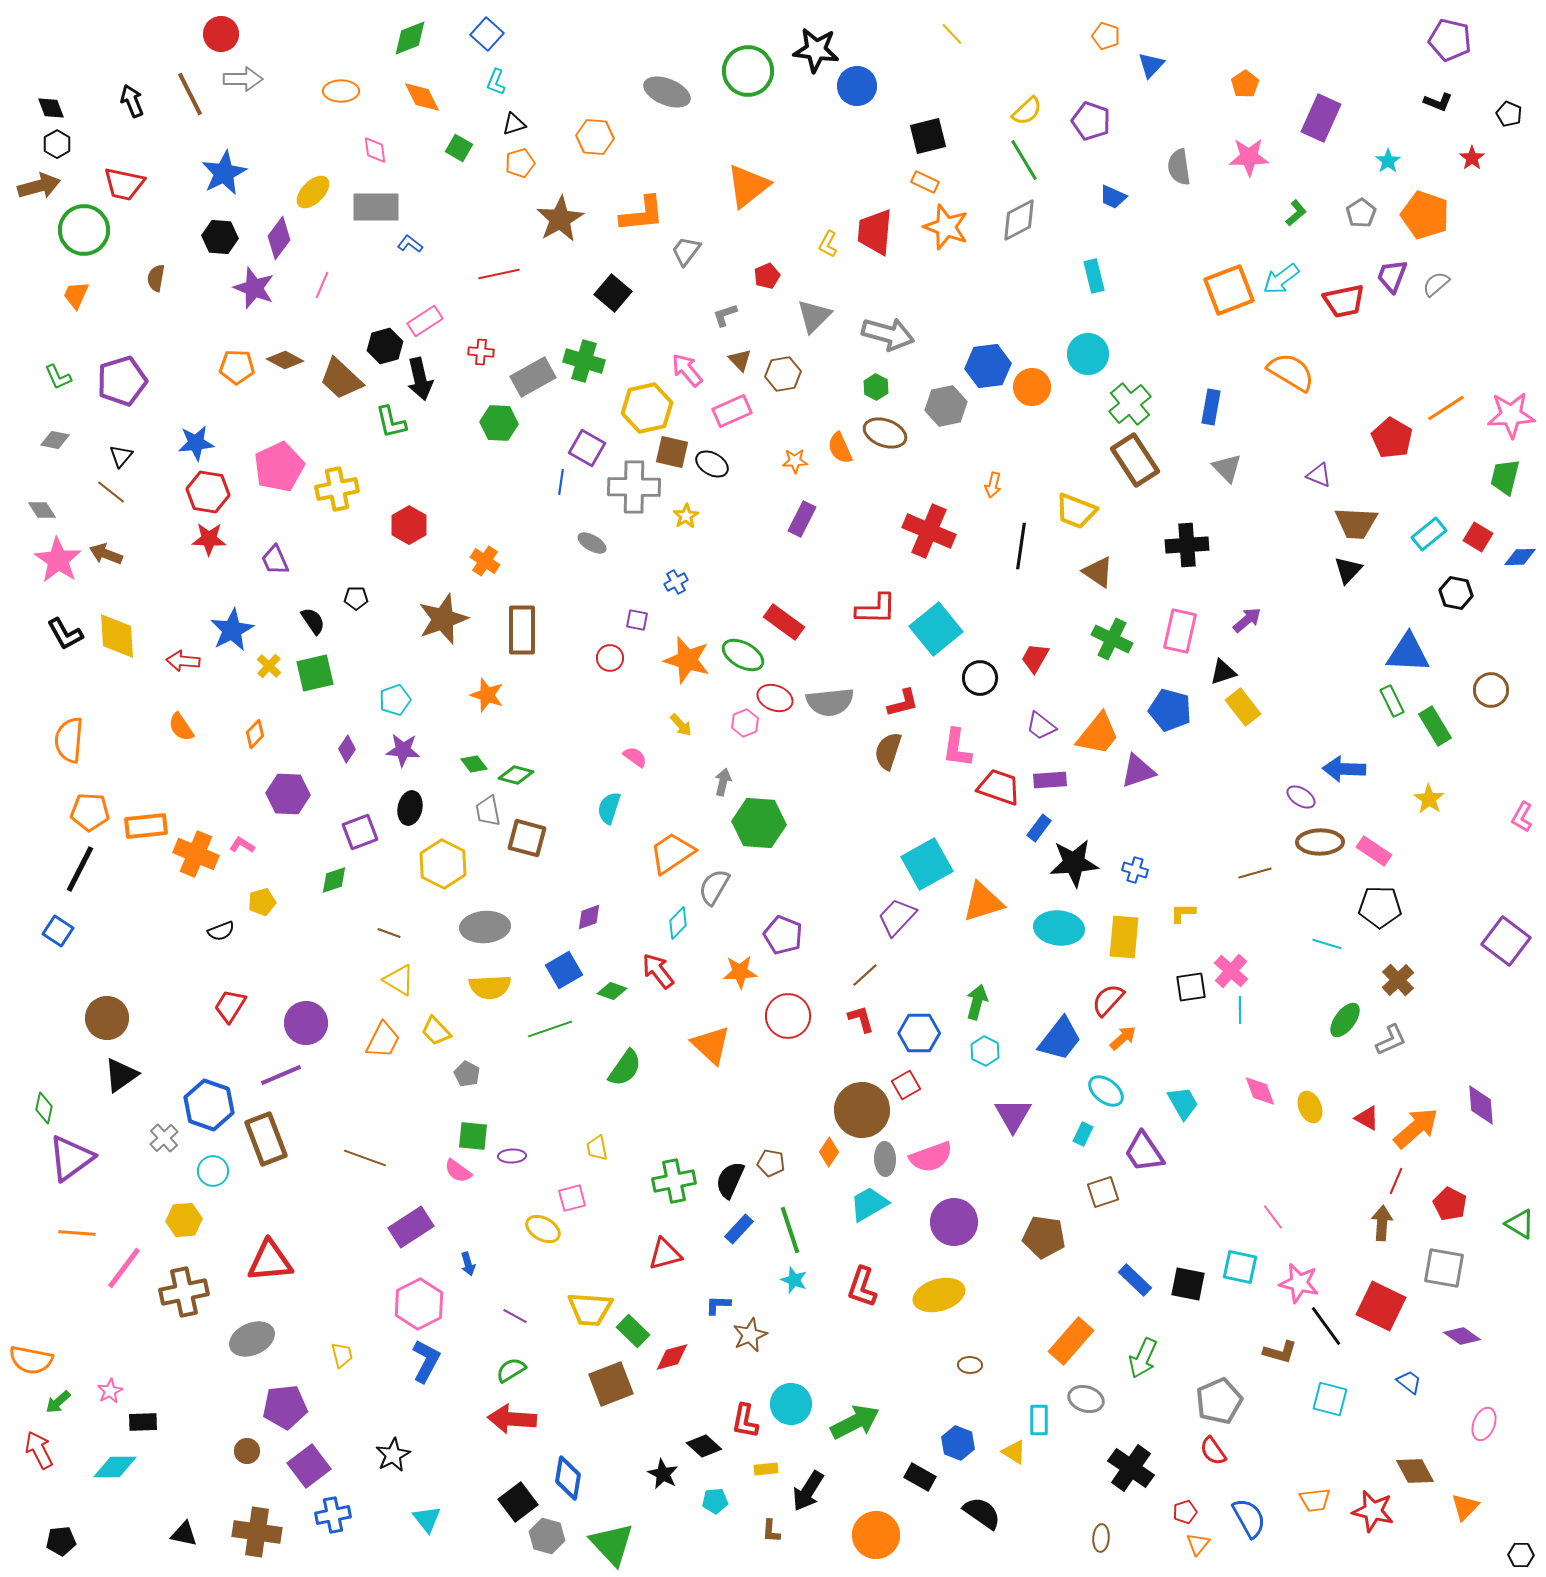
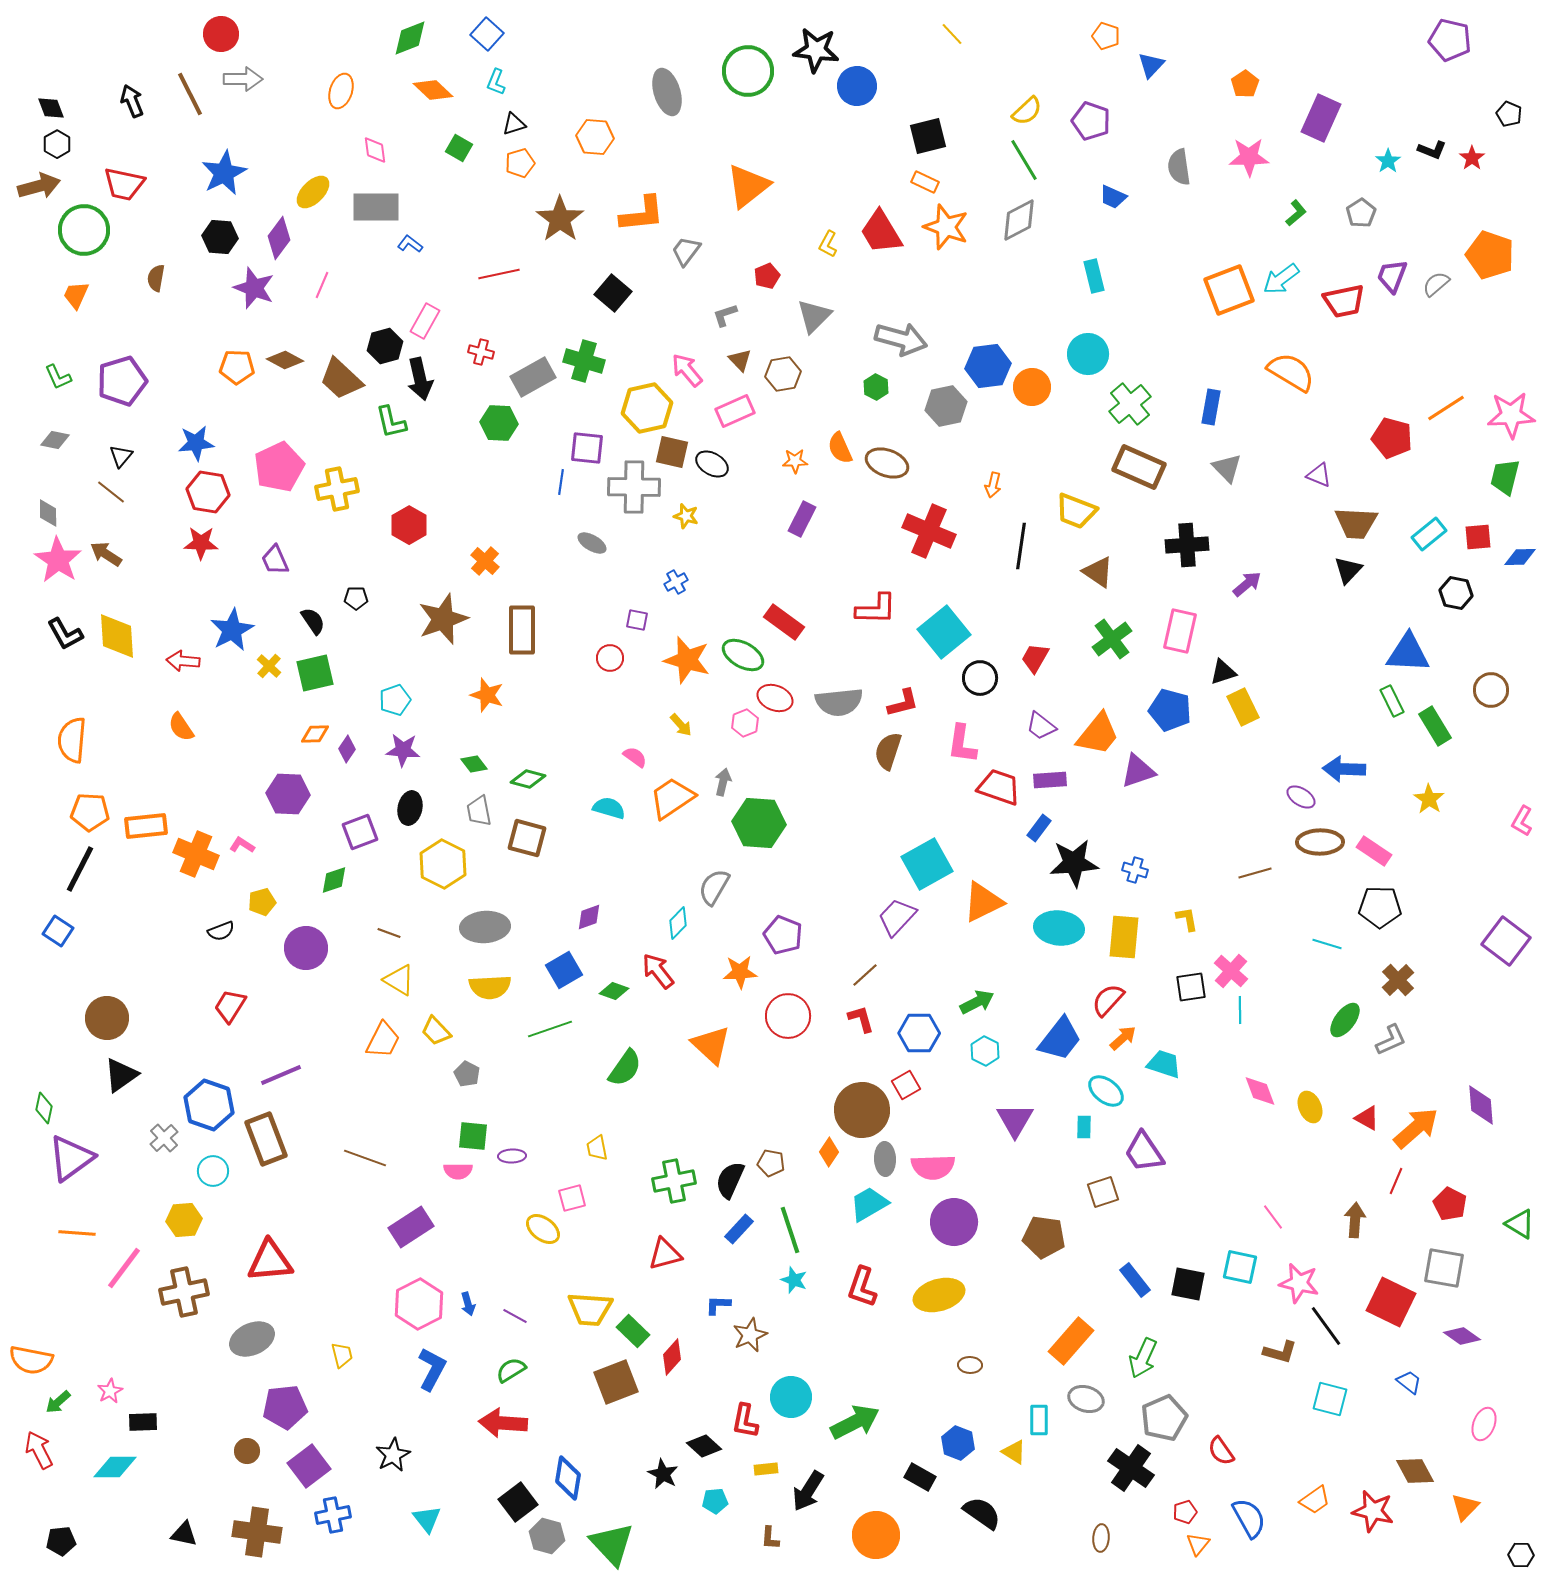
orange ellipse at (341, 91): rotated 72 degrees counterclockwise
gray ellipse at (667, 92): rotated 51 degrees clockwise
orange diamond at (422, 97): moved 11 px right, 7 px up; rotated 21 degrees counterclockwise
black L-shape at (1438, 102): moved 6 px left, 48 px down
orange pentagon at (1425, 215): moved 65 px right, 40 px down
brown star at (560, 219): rotated 6 degrees counterclockwise
red trapezoid at (875, 232): moved 6 px right; rotated 36 degrees counterclockwise
pink rectangle at (425, 321): rotated 28 degrees counterclockwise
gray arrow at (888, 334): moved 13 px right, 5 px down
red cross at (481, 352): rotated 10 degrees clockwise
pink rectangle at (732, 411): moved 3 px right
brown ellipse at (885, 433): moved 2 px right, 30 px down
red pentagon at (1392, 438): rotated 15 degrees counterclockwise
purple square at (587, 448): rotated 24 degrees counterclockwise
brown rectangle at (1135, 460): moved 4 px right, 7 px down; rotated 33 degrees counterclockwise
gray diamond at (42, 510): moved 6 px right, 3 px down; rotated 32 degrees clockwise
yellow star at (686, 516): rotated 25 degrees counterclockwise
red square at (1478, 537): rotated 36 degrees counterclockwise
red star at (209, 539): moved 8 px left, 4 px down
brown arrow at (106, 554): rotated 12 degrees clockwise
orange cross at (485, 561): rotated 8 degrees clockwise
purple arrow at (1247, 620): moved 36 px up
cyan square at (936, 629): moved 8 px right, 3 px down
green cross at (1112, 639): rotated 27 degrees clockwise
gray semicircle at (830, 702): moved 9 px right
yellow rectangle at (1243, 707): rotated 12 degrees clockwise
orange diamond at (255, 734): moved 60 px right; rotated 44 degrees clockwise
orange semicircle at (69, 740): moved 3 px right
pink L-shape at (957, 748): moved 5 px right, 4 px up
green diamond at (516, 775): moved 12 px right, 4 px down
cyan semicircle at (609, 808): rotated 88 degrees clockwise
gray trapezoid at (488, 811): moved 9 px left
pink L-shape at (1522, 817): moved 4 px down
orange trapezoid at (672, 853): moved 55 px up
orange triangle at (983, 902): rotated 9 degrees counterclockwise
yellow L-shape at (1183, 913): moved 4 px right, 6 px down; rotated 80 degrees clockwise
green diamond at (612, 991): moved 2 px right
green arrow at (977, 1002): rotated 48 degrees clockwise
purple circle at (306, 1023): moved 75 px up
cyan trapezoid at (1183, 1103): moved 19 px left, 39 px up; rotated 42 degrees counterclockwise
purple triangle at (1013, 1115): moved 2 px right, 5 px down
cyan rectangle at (1083, 1134): moved 1 px right, 7 px up; rotated 25 degrees counterclockwise
pink semicircle at (931, 1157): moved 2 px right, 10 px down; rotated 18 degrees clockwise
pink semicircle at (458, 1171): rotated 36 degrees counterclockwise
brown arrow at (1382, 1223): moved 27 px left, 3 px up
yellow ellipse at (543, 1229): rotated 8 degrees clockwise
blue arrow at (468, 1264): moved 40 px down
blue rectangle at (1135, 1280): rotated 8 degrees clockwise
red square at (1381, 1306): moved 10 px right, 4 px up
red diamond at (672, 1357): rotated 33 degrees counterclockwise
blue L-shape at (426, 1361): moved 6 px right, 8 px down
brown square at (611, 1384): moved 5 px right, 2 px up
gray pentagon at (1219, 1401): moved 55 px left, 17 px down
cyan circle at (791, 1404): moved 7 px up
red arrow at (512, 1419): moved 9 px left, 4 px down
red semicircle at (1213, 1451): moved 8 px right
orange trapezoid at (1315, 1500): rotated 28 degrees counterclockwise
brown L-shape at (771, 1531): moved 1 px left, 7 px down
